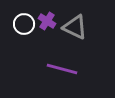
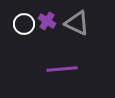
gray triangle: moved 2 px right, 4 px up
purple line: rotated 20 degrees counterclockwise
